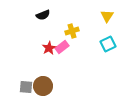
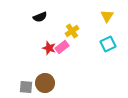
black semicircle: moved 3 px left, 2 px down
yellow cross: rotated 16 degrees counterclockwise
red star: rotated 24 degrees counterclockwise
brown circle: moved 2 px right, 3 px up
